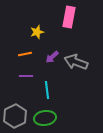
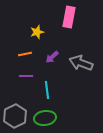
gray arrow: moved 5 px right, 1 px down
